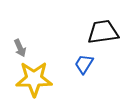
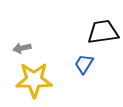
gray arrow: moved 2 px right; rotated 102 degrees clockwise
yellow star: moved 1 px down
